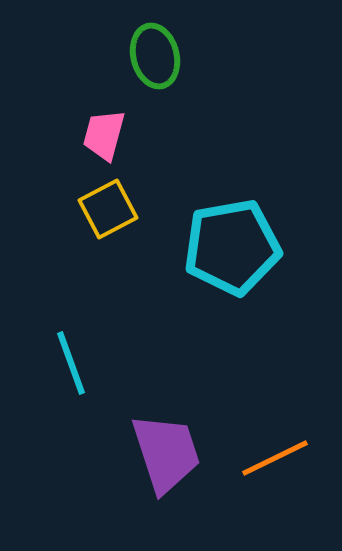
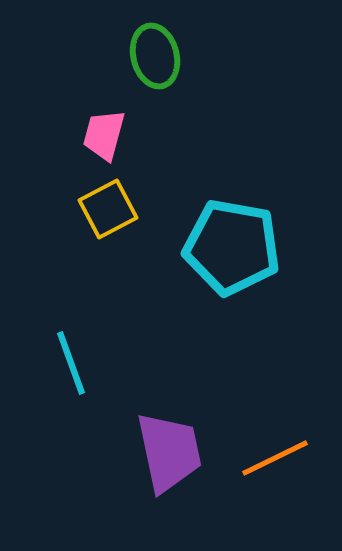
cyan pentagon: rotated 20 degrees clockwise
purple trapezoid: moved 3 px right, 1 px up; rotated 6 degrees clockwise
